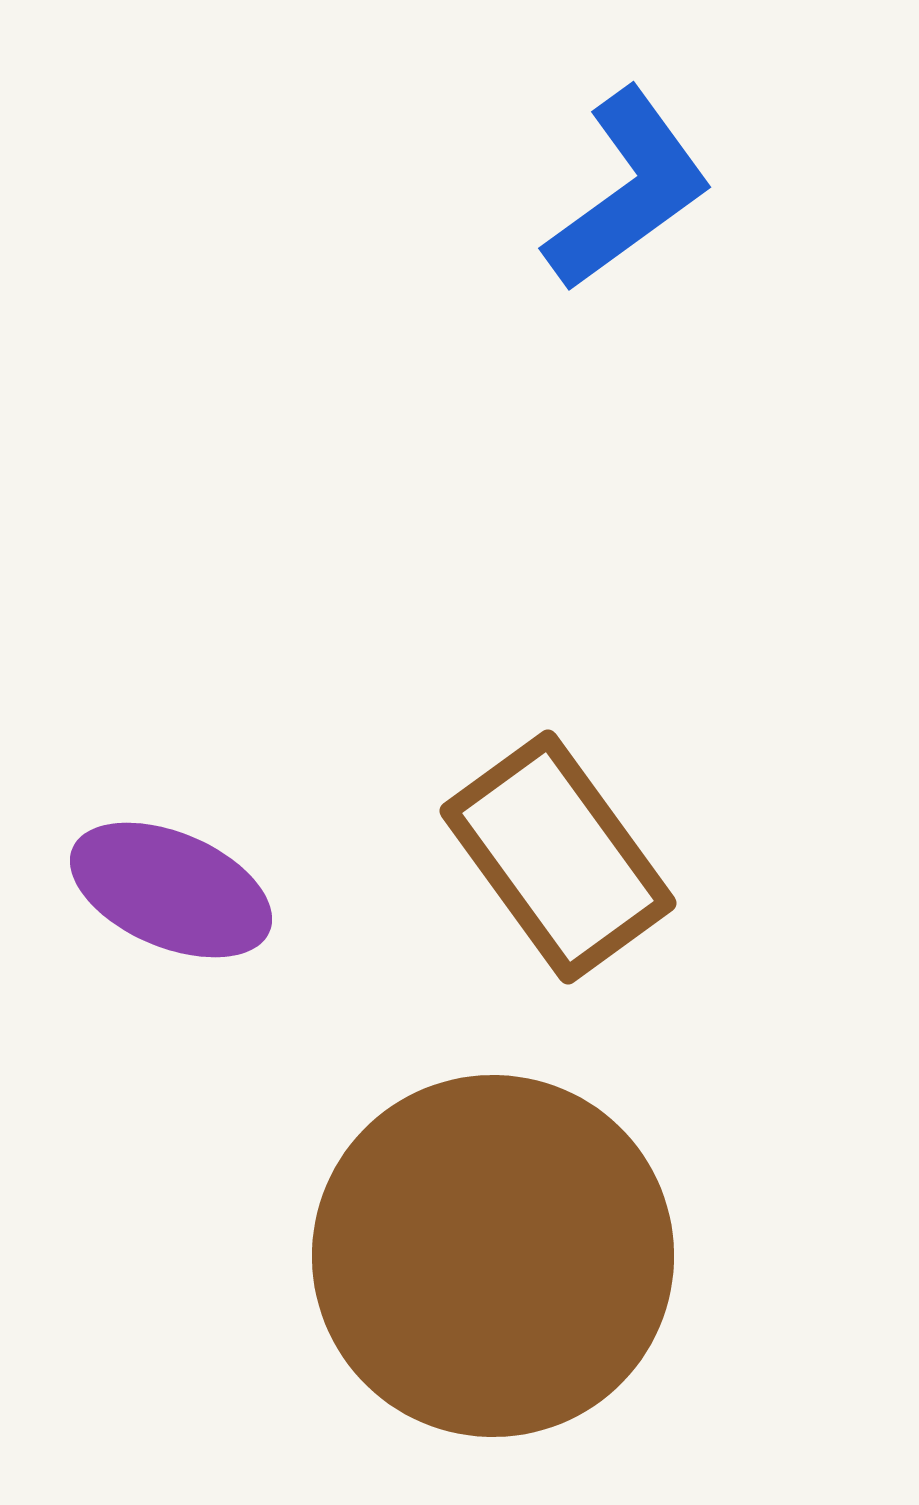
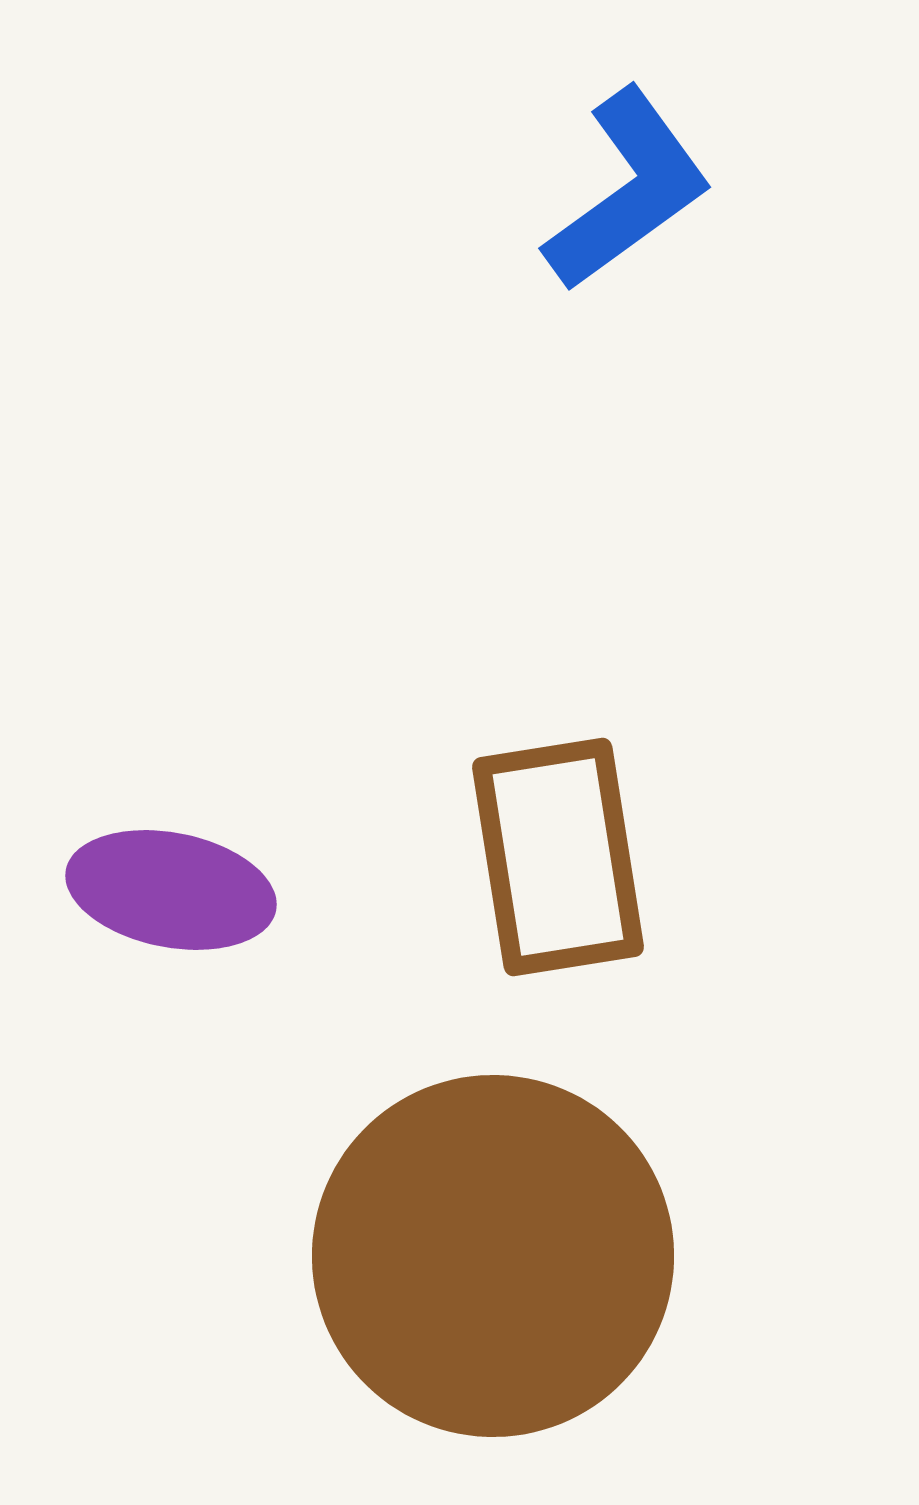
brown rectangle: rotated 27 degrees clockwise
purple ellipse: rotated 12 degrees counterclockwise
